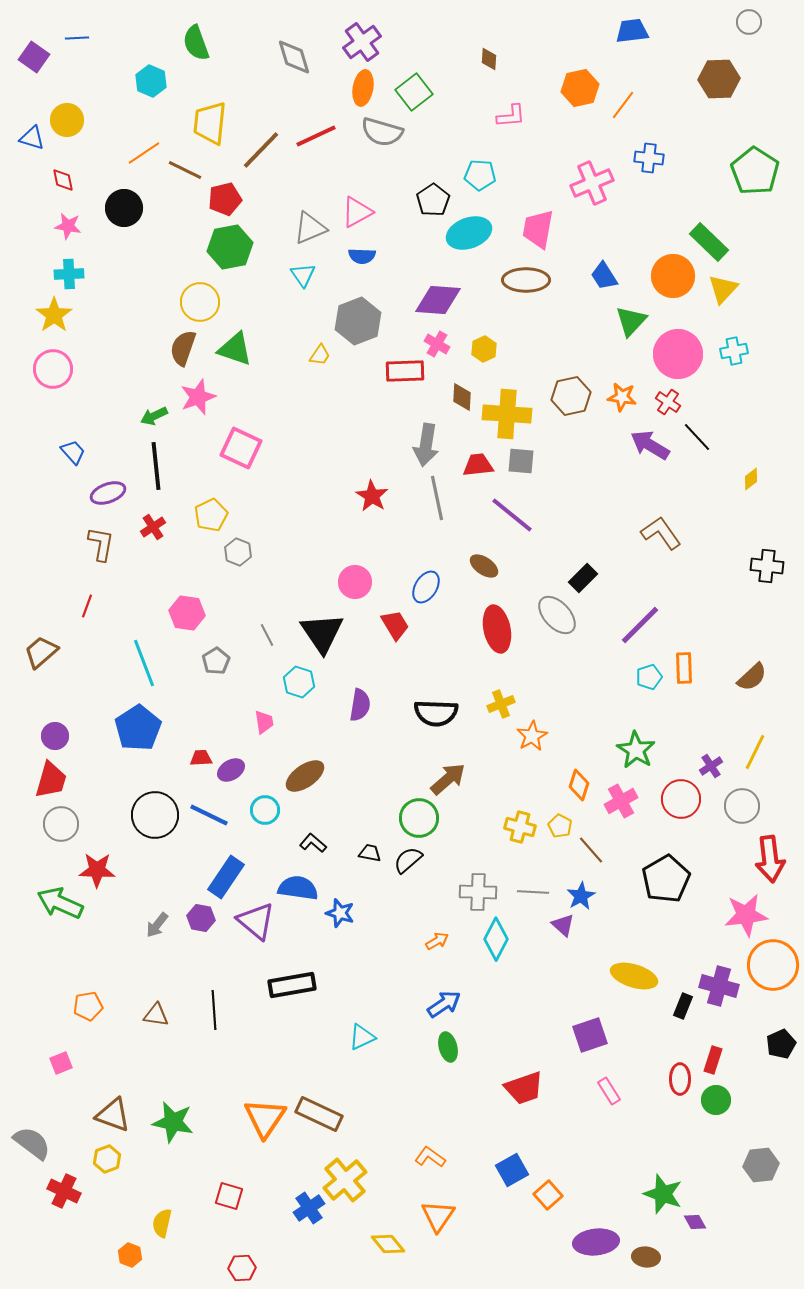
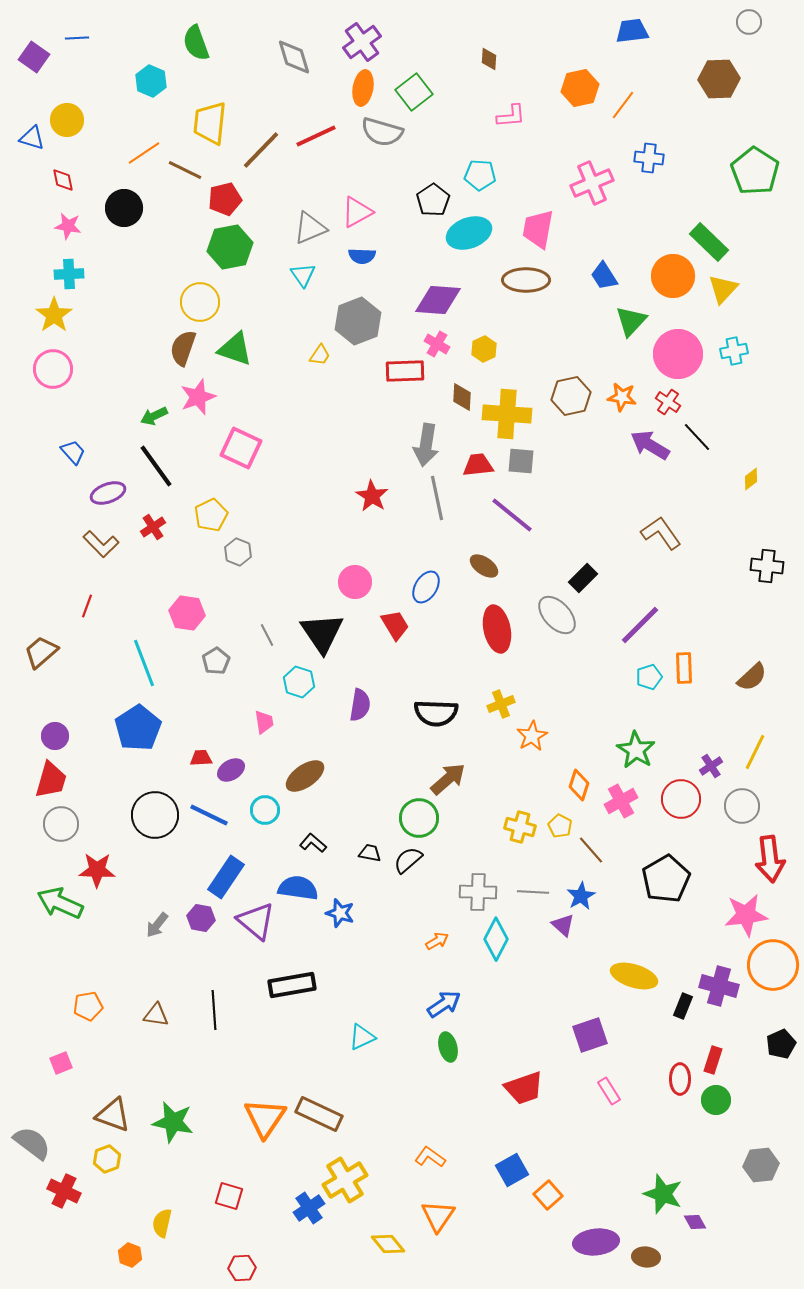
black line at (156, 466): rotated 30 degrees counterclockwise
brown L-shape at (101, 544): rotated 126 degrees clockwise
yellow cross at (345, 1180): rotated 9 degrees clockwise
